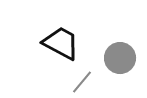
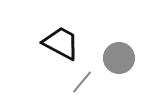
gray circle: moved 1 px left
